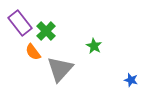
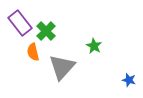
orange semicircle: rotated 24 degrees clockwise
gray triangle: moved 2 px right, 2 px up
blue star: moved 2 px left
